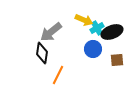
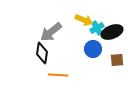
orange line: rotated 66 degrees clockwise
